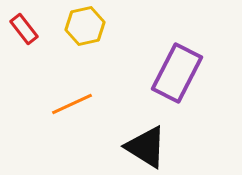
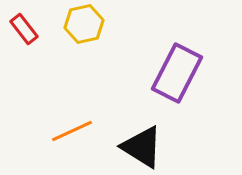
yellow hexagon: moved 1 px left, 2 px up
orange line: moved 27 px down
black triangle: moved 4 px left
